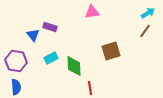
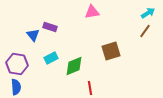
purple hexagon: moved 1 px right, 3 px down
green diamond: rotated 70 degrees clockwise
